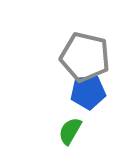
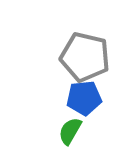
blue pentagon: moved 4 px left, 6 px down
